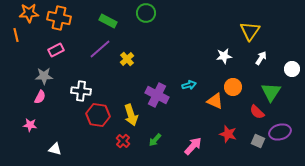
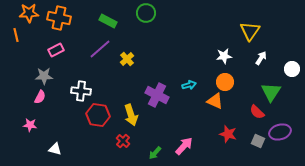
orange circle: moved 8 px left, 5 px up
green arrow: moved 13 px down
pink arrow: moved 9 px left
